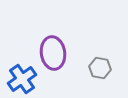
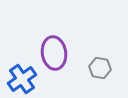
purple ellipse: moved 1 px right
